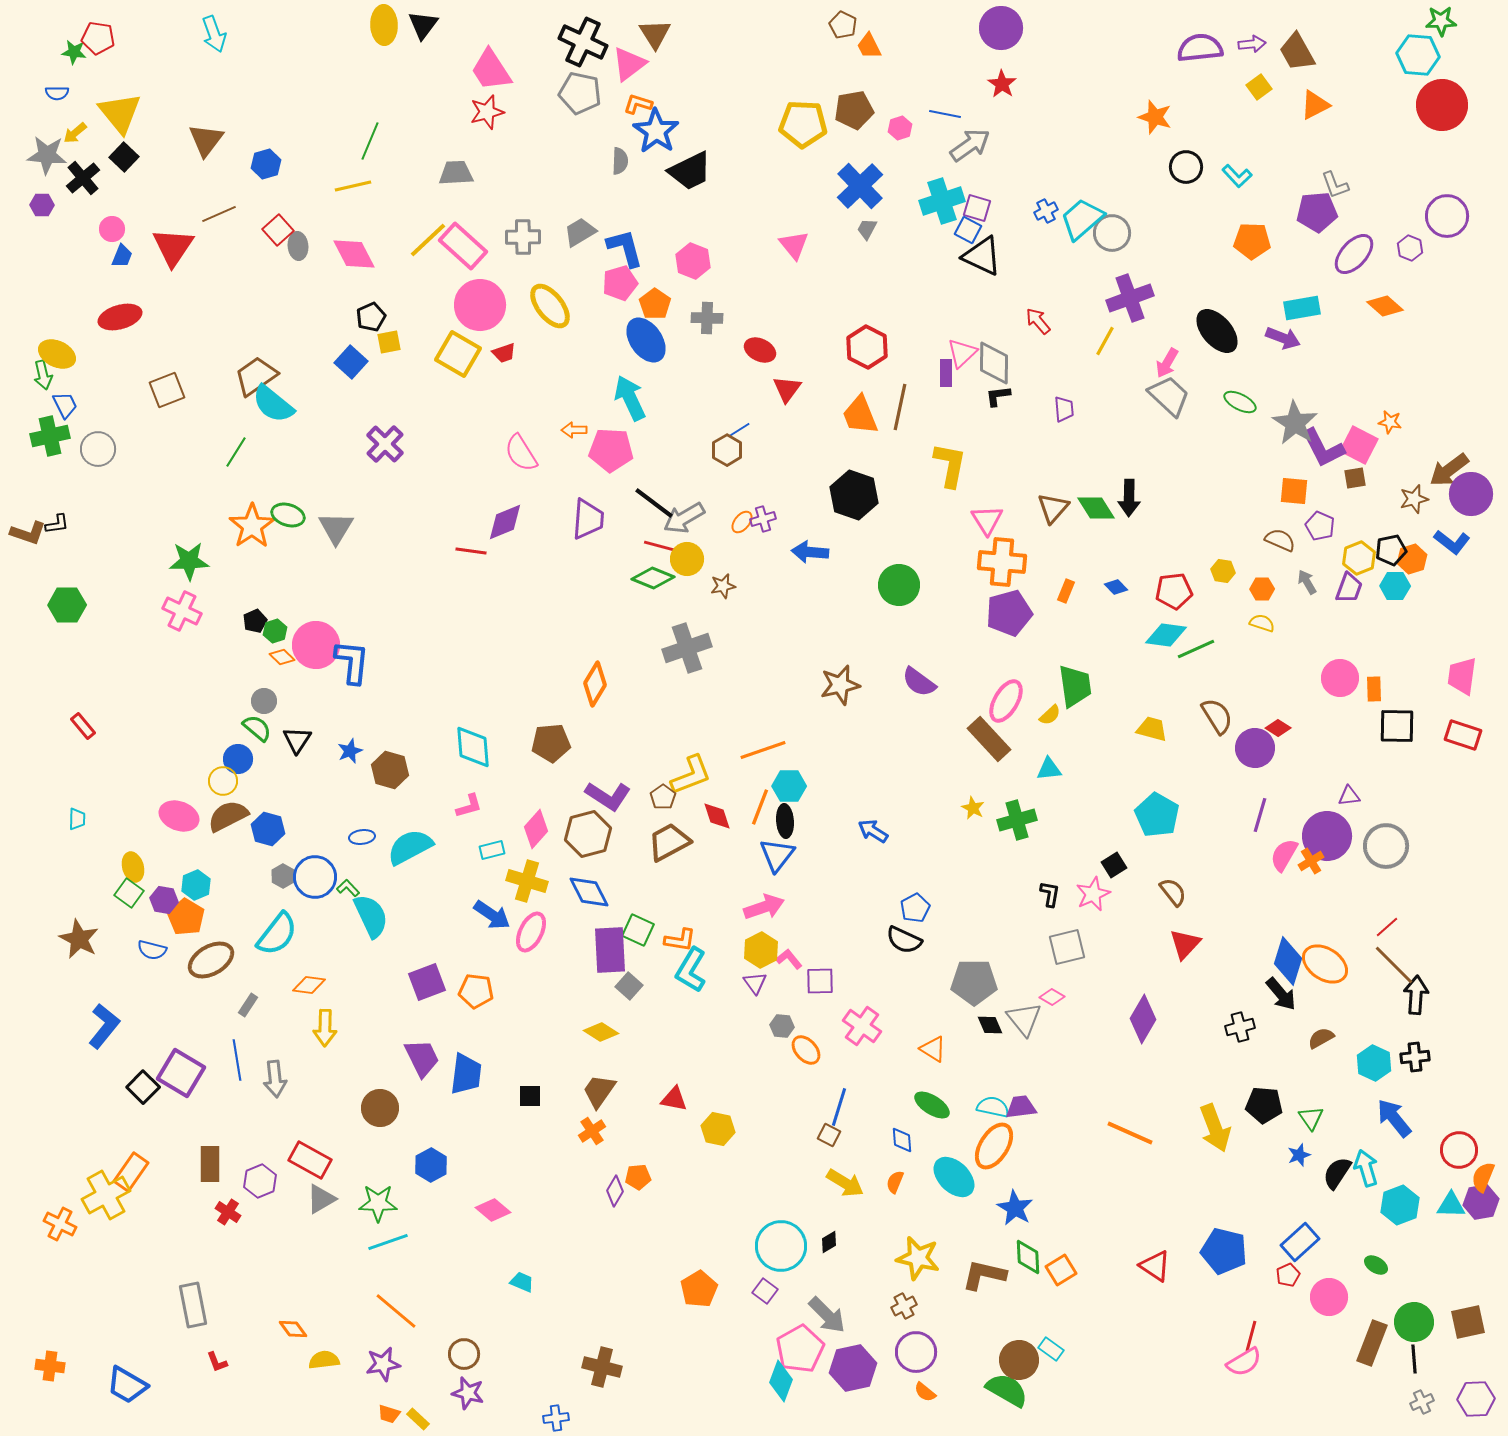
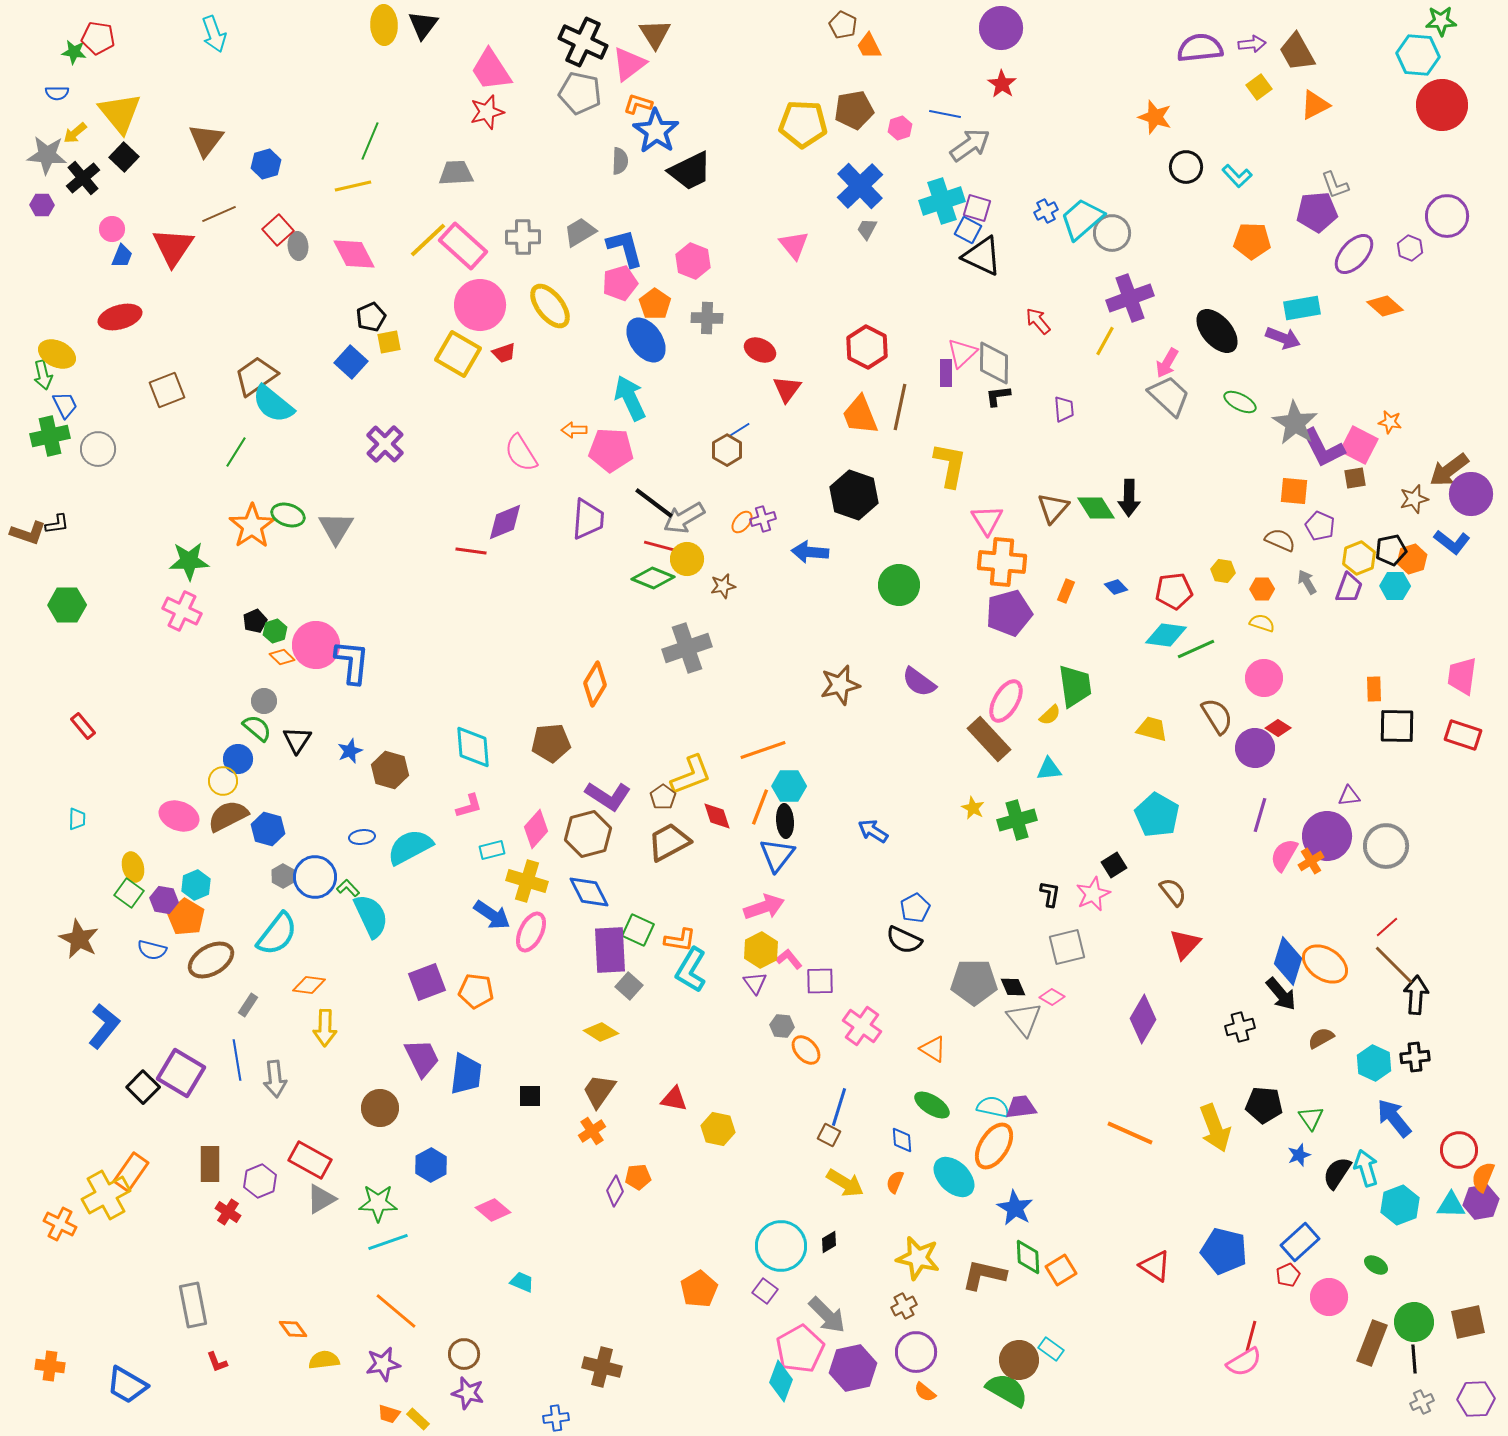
pink circle at (1340, 678): moved 76 px left
black diamond at (990, 1025): moved 23 px right, 38 px up
